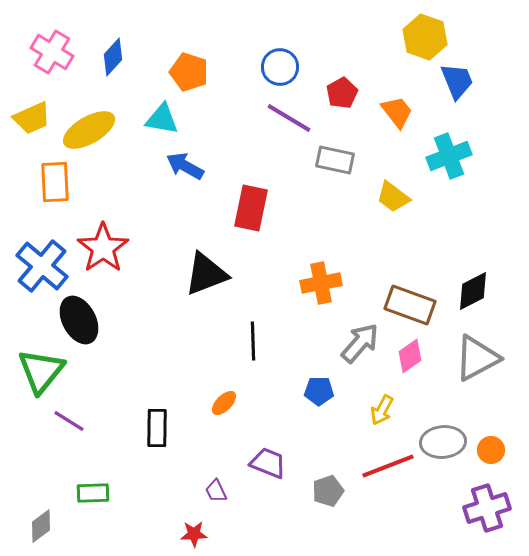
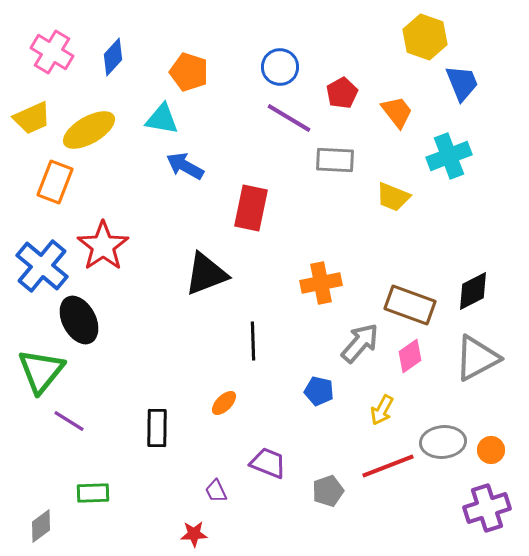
blue trapezoid at (457, 81): moved 5 px right, 2 px down
gray rectangle at (335, 160): rotated 9 degrees counterclockwise
orange rectangle at (55, 182): rotated 24 degrees clockwise
yellow trapezoid at (393, 197): rotated 15 degrees counterclockwise
red star at (103, 248): moved 2 px up
blue pentagon at (319, 391): rotated 12 degrees clockwise
